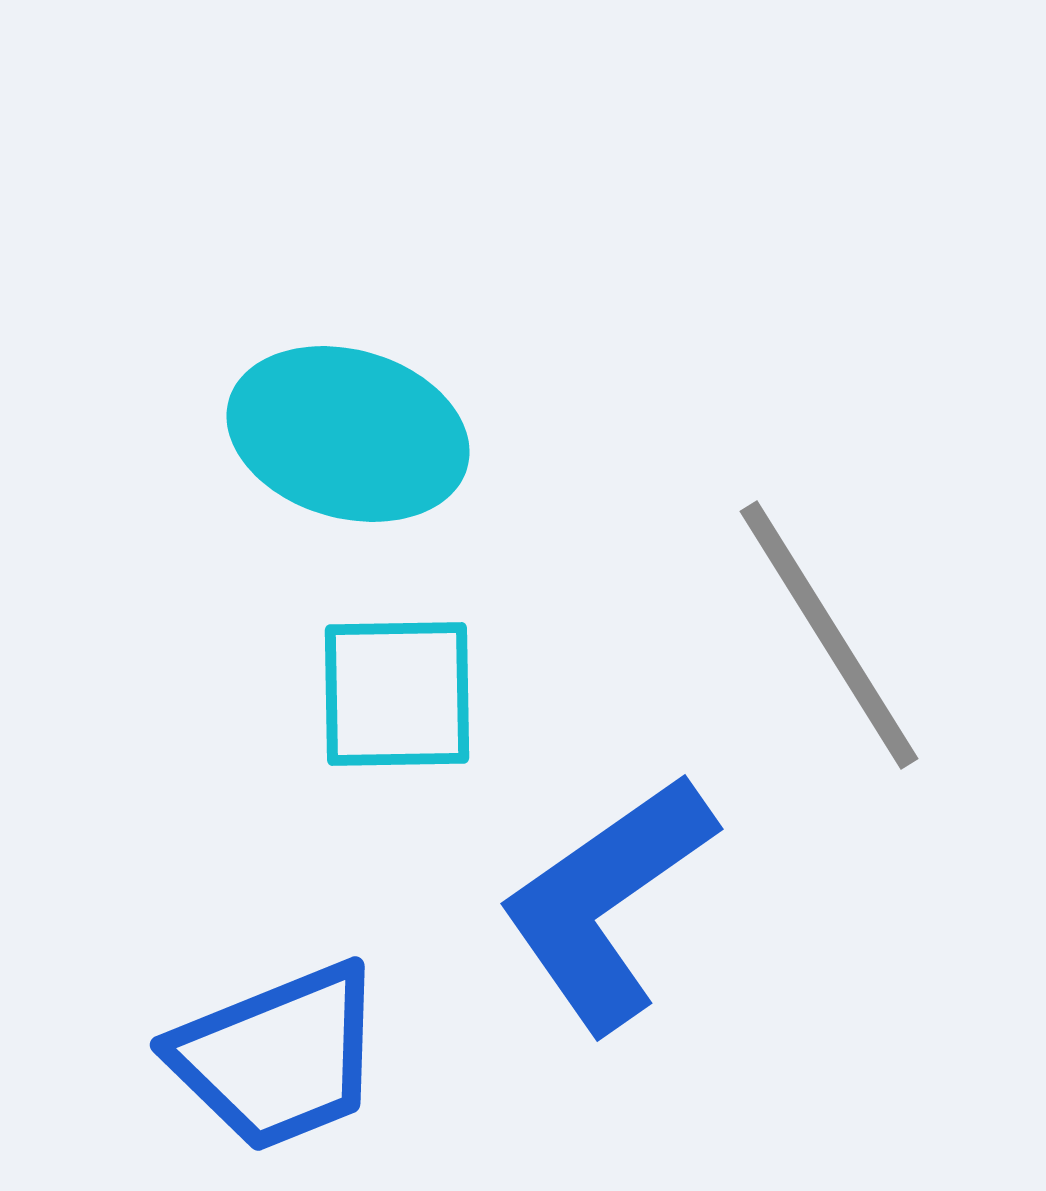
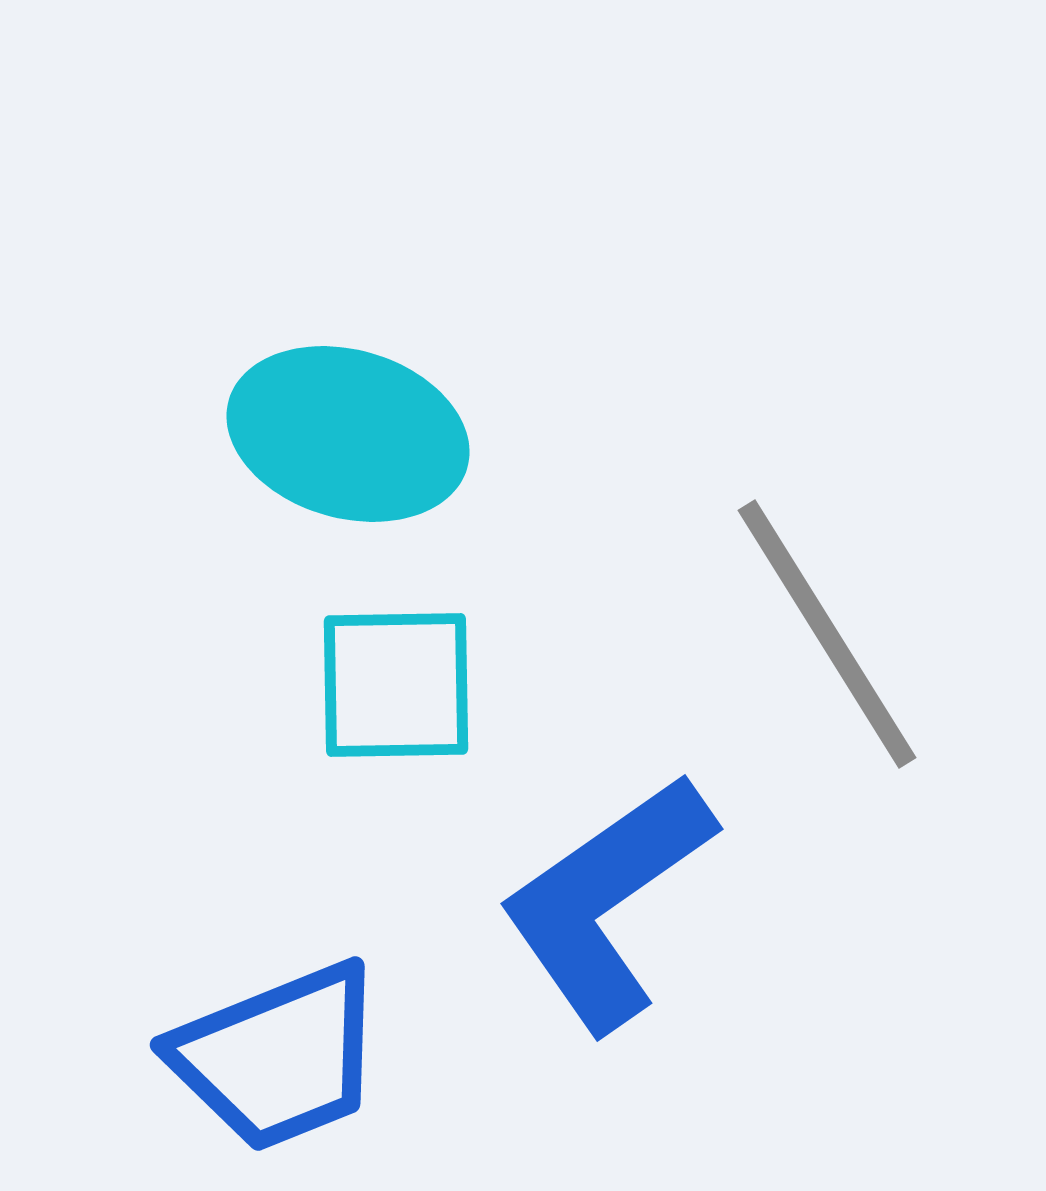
gray line: moved 2 px left, 1 px up
cyan square: moved 1 px left, 9 px up
